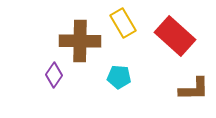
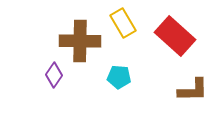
brown L-shape: moved 1 px left, 1 px down
